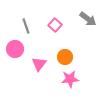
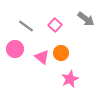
gray arrow: moved 2 px left
gray line: rotated 35 degrees counterclockwise
orange circle: moved 4 px left, 4 px up
pink triangle: moved 3 px right, 7 px up; rotated 28 degrees counterclockwise
pink star: rotated 18 degrees counterclockwise
